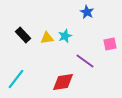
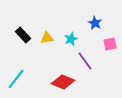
blue star: moved 8 px right, 11 px down
cyan star: moved 6 px right, 3 px down
purple line: rotated 18 degrees clockwise
red diamond: rotated 30 degrees clockwise
